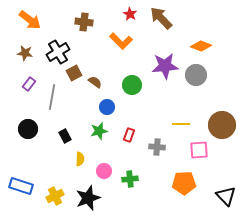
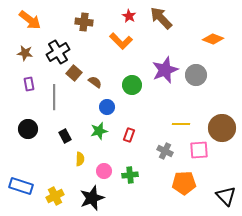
red star: moved 1 px left, 2 px down
orange diamond: moved 12 px right, 7 px up
purple star: moved 4 px down; rotated 16 degrees counterclockwise
brown square: rotated 21 degrees counterclockwise
purple rectangle: rotated 48 degrees counterclockwise
gray line: moved 2 px right; rotated 10 degrees counterclockwise
brown circle: moved 3 px down
gray cross: moved 8 px right, 4 px down; rotated 21 degrees clockwise
green cross: moved 4 px up
black star: moved 4 px right
